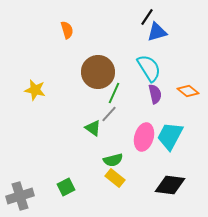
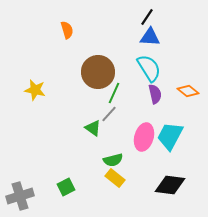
blue triangle: moved 7 px left, 5 px down; rotated 20 degrees clockwise
